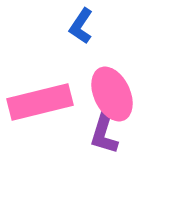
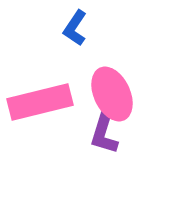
blue L-shape: moved 6 px left, 2 px down
